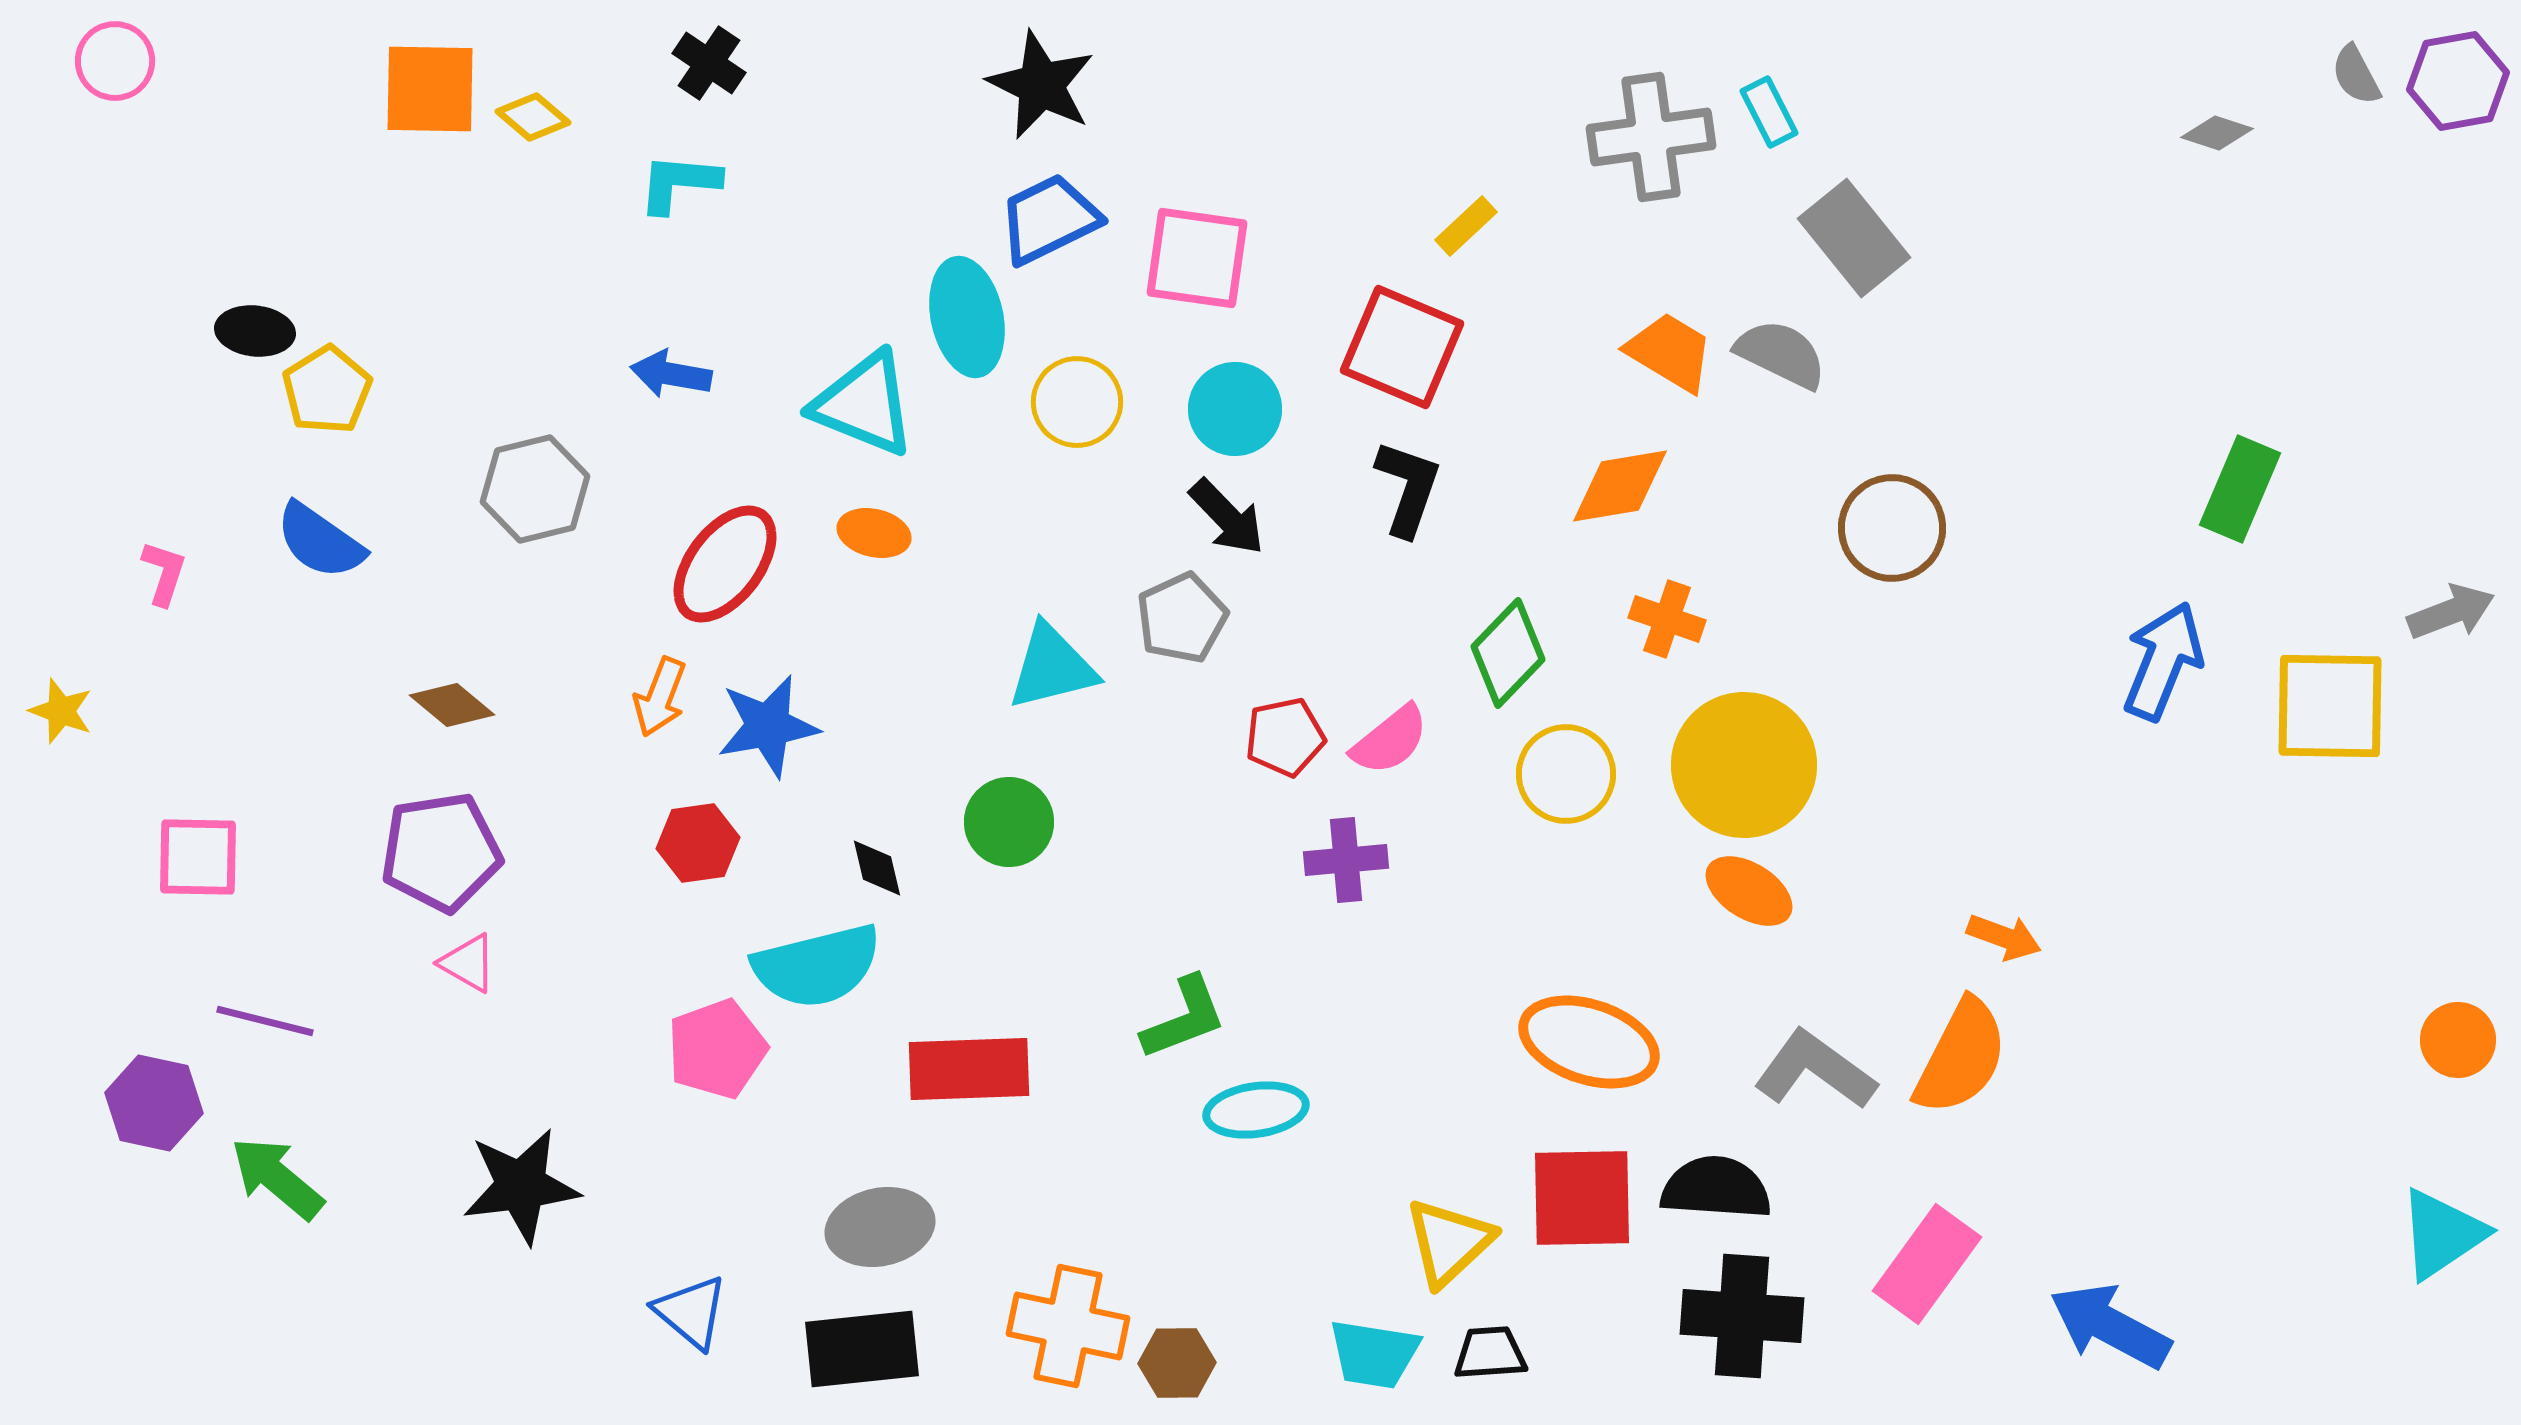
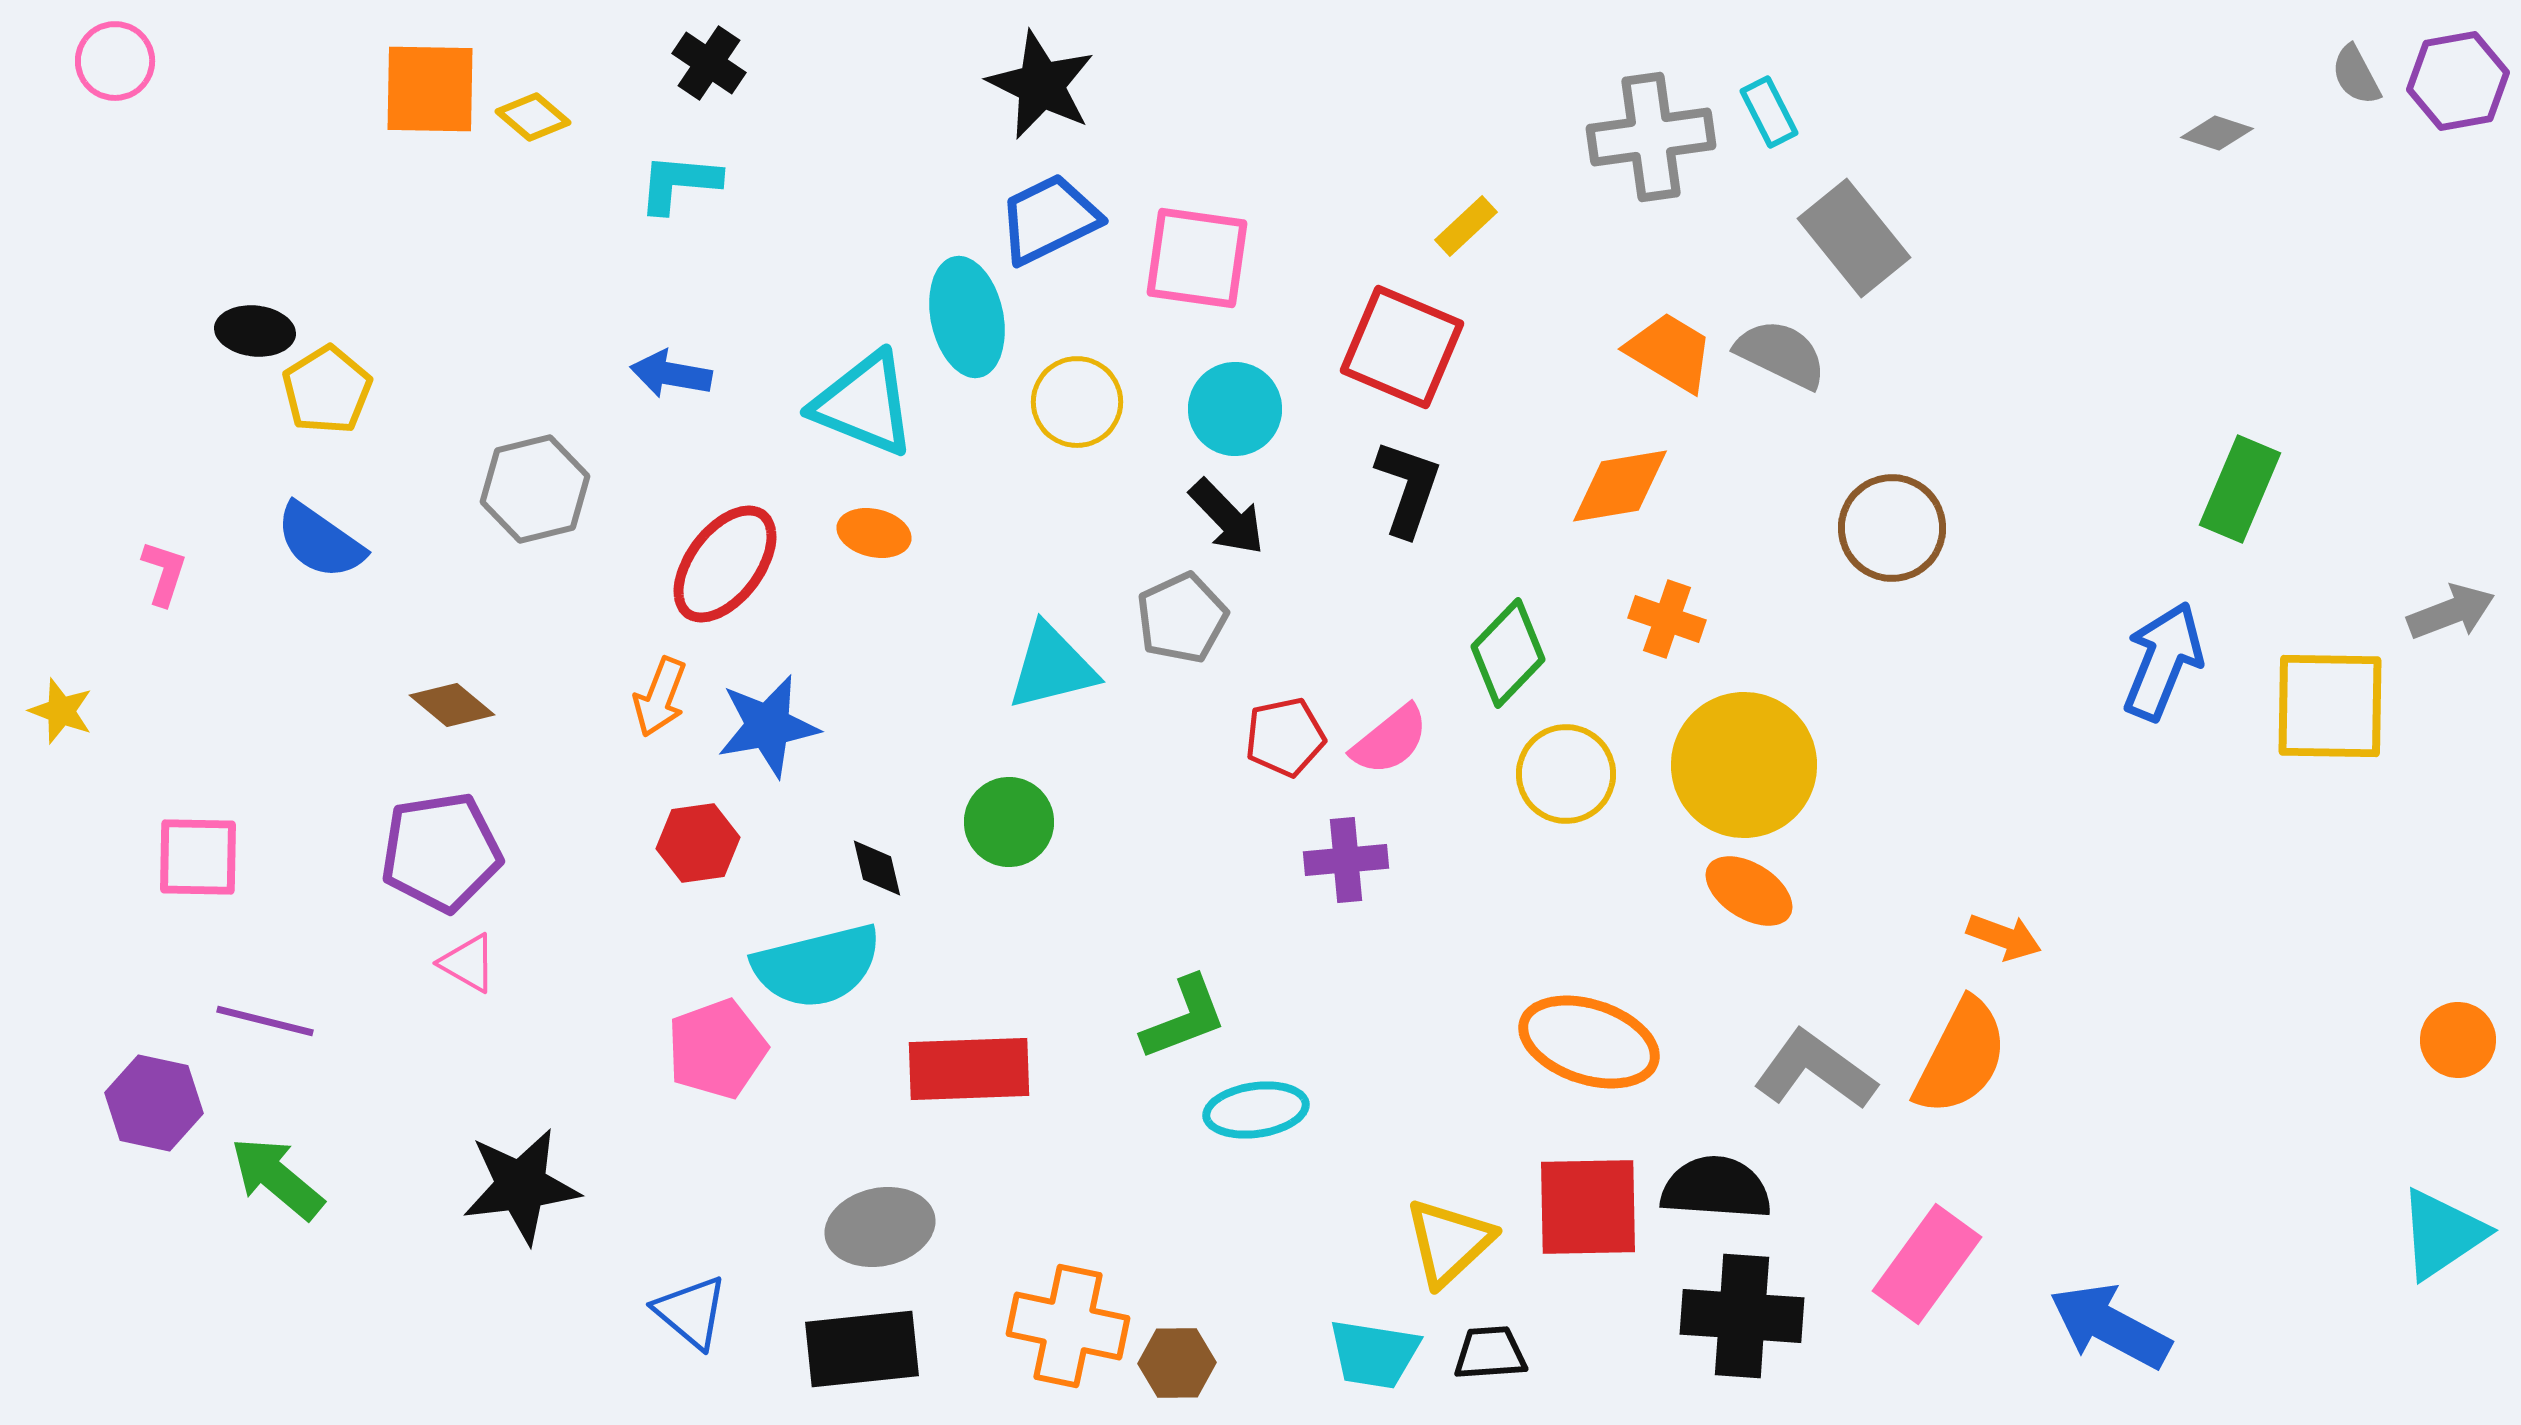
red square at (1582, 1198): moved 6 px right, 9 px down
